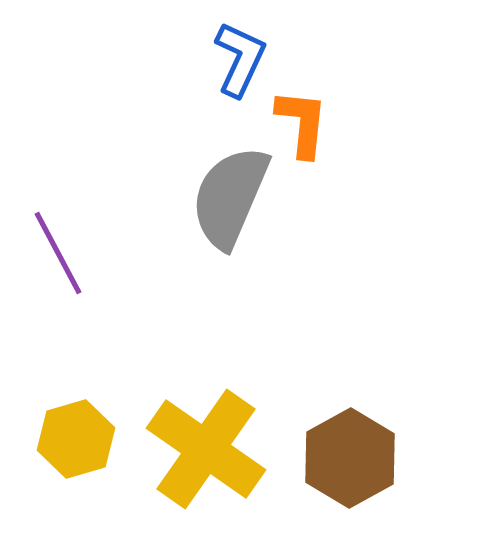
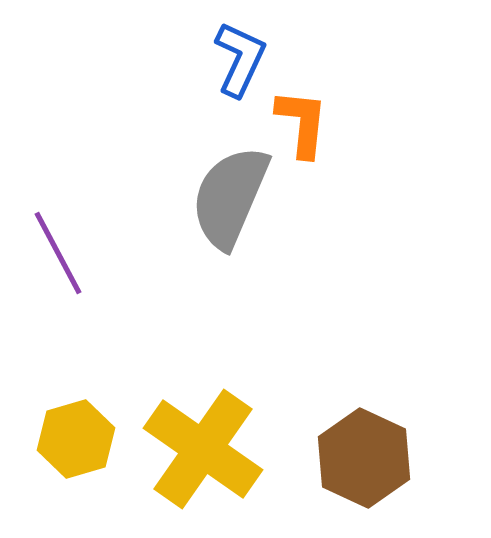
yellow cross: moved 3 px left
brown hexagon: moved 14 px right; rotated 6 degrees counterclockwise
